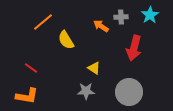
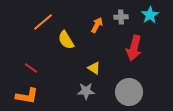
orange arrow: moved 4 px left, 1 px up; rotated 84 degrees clockwise
